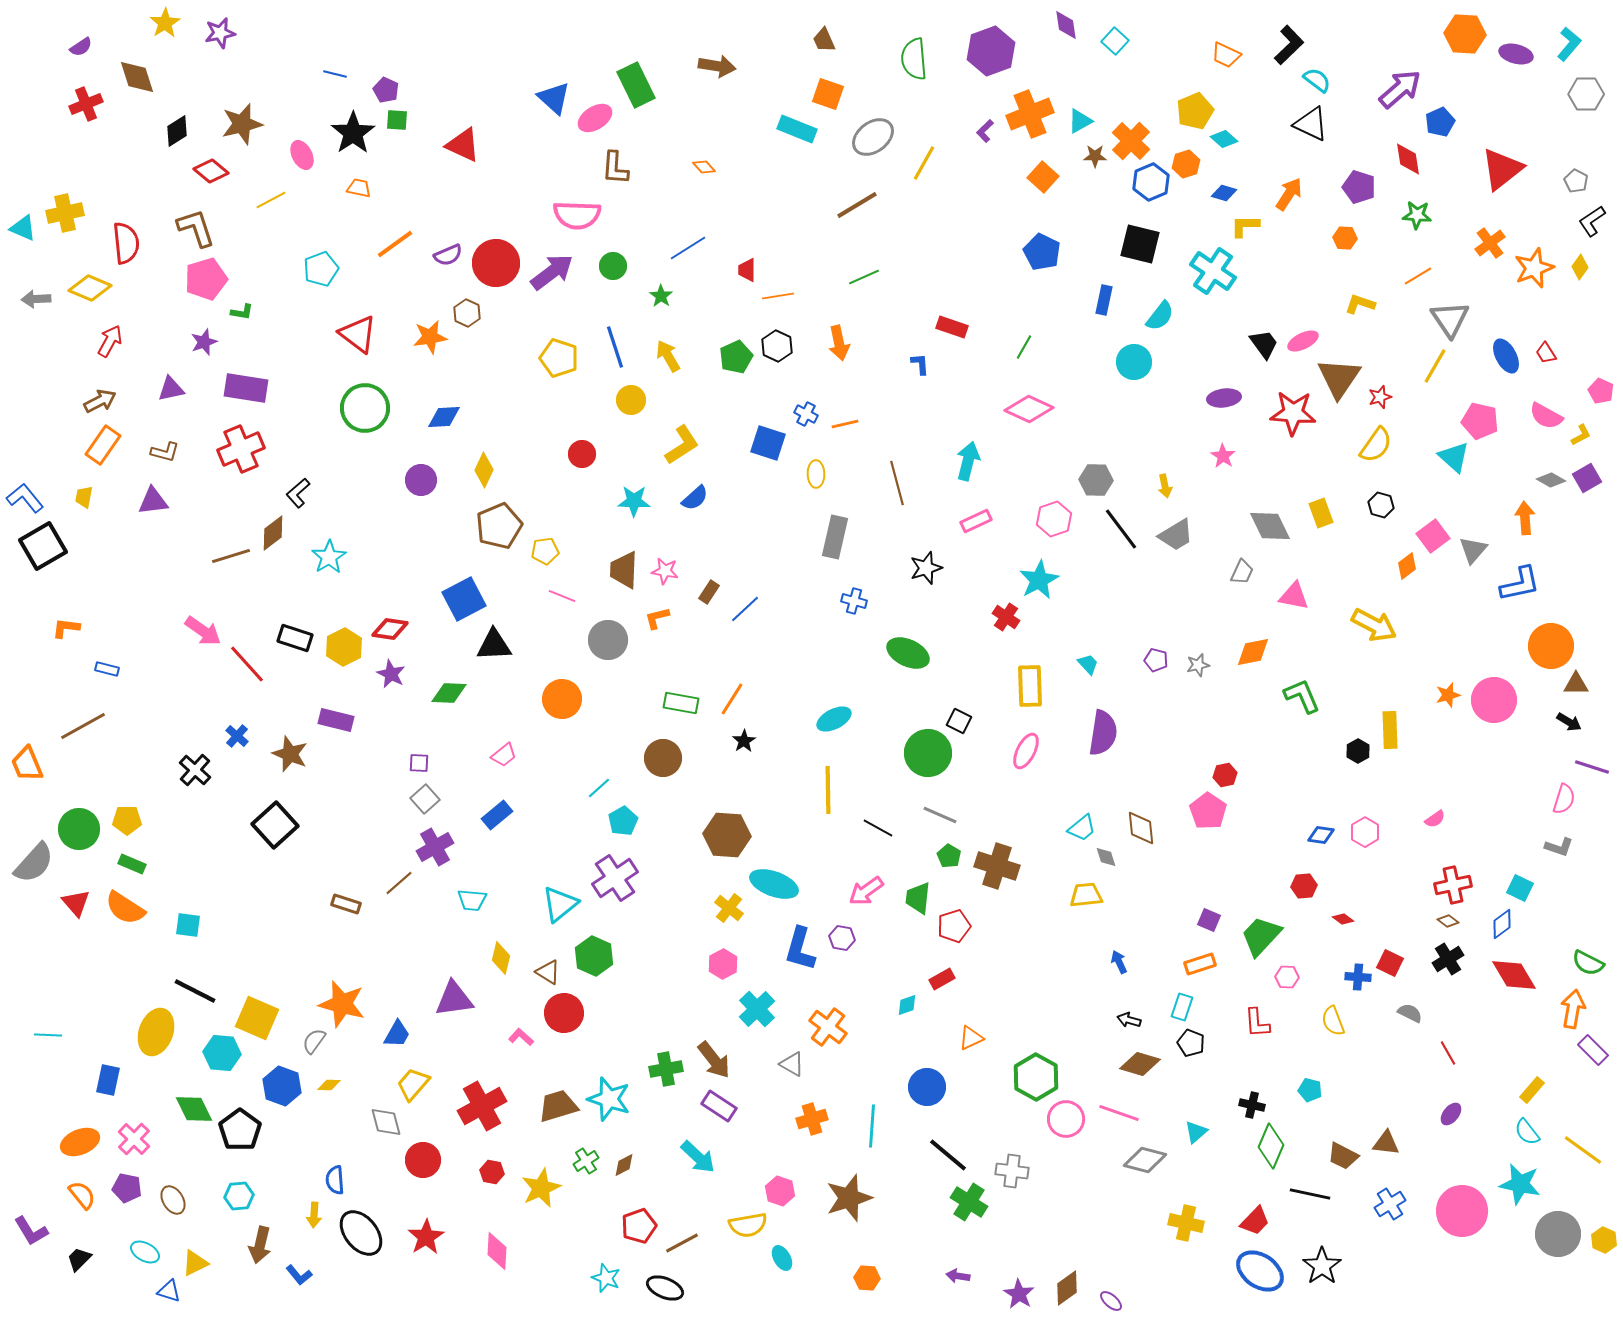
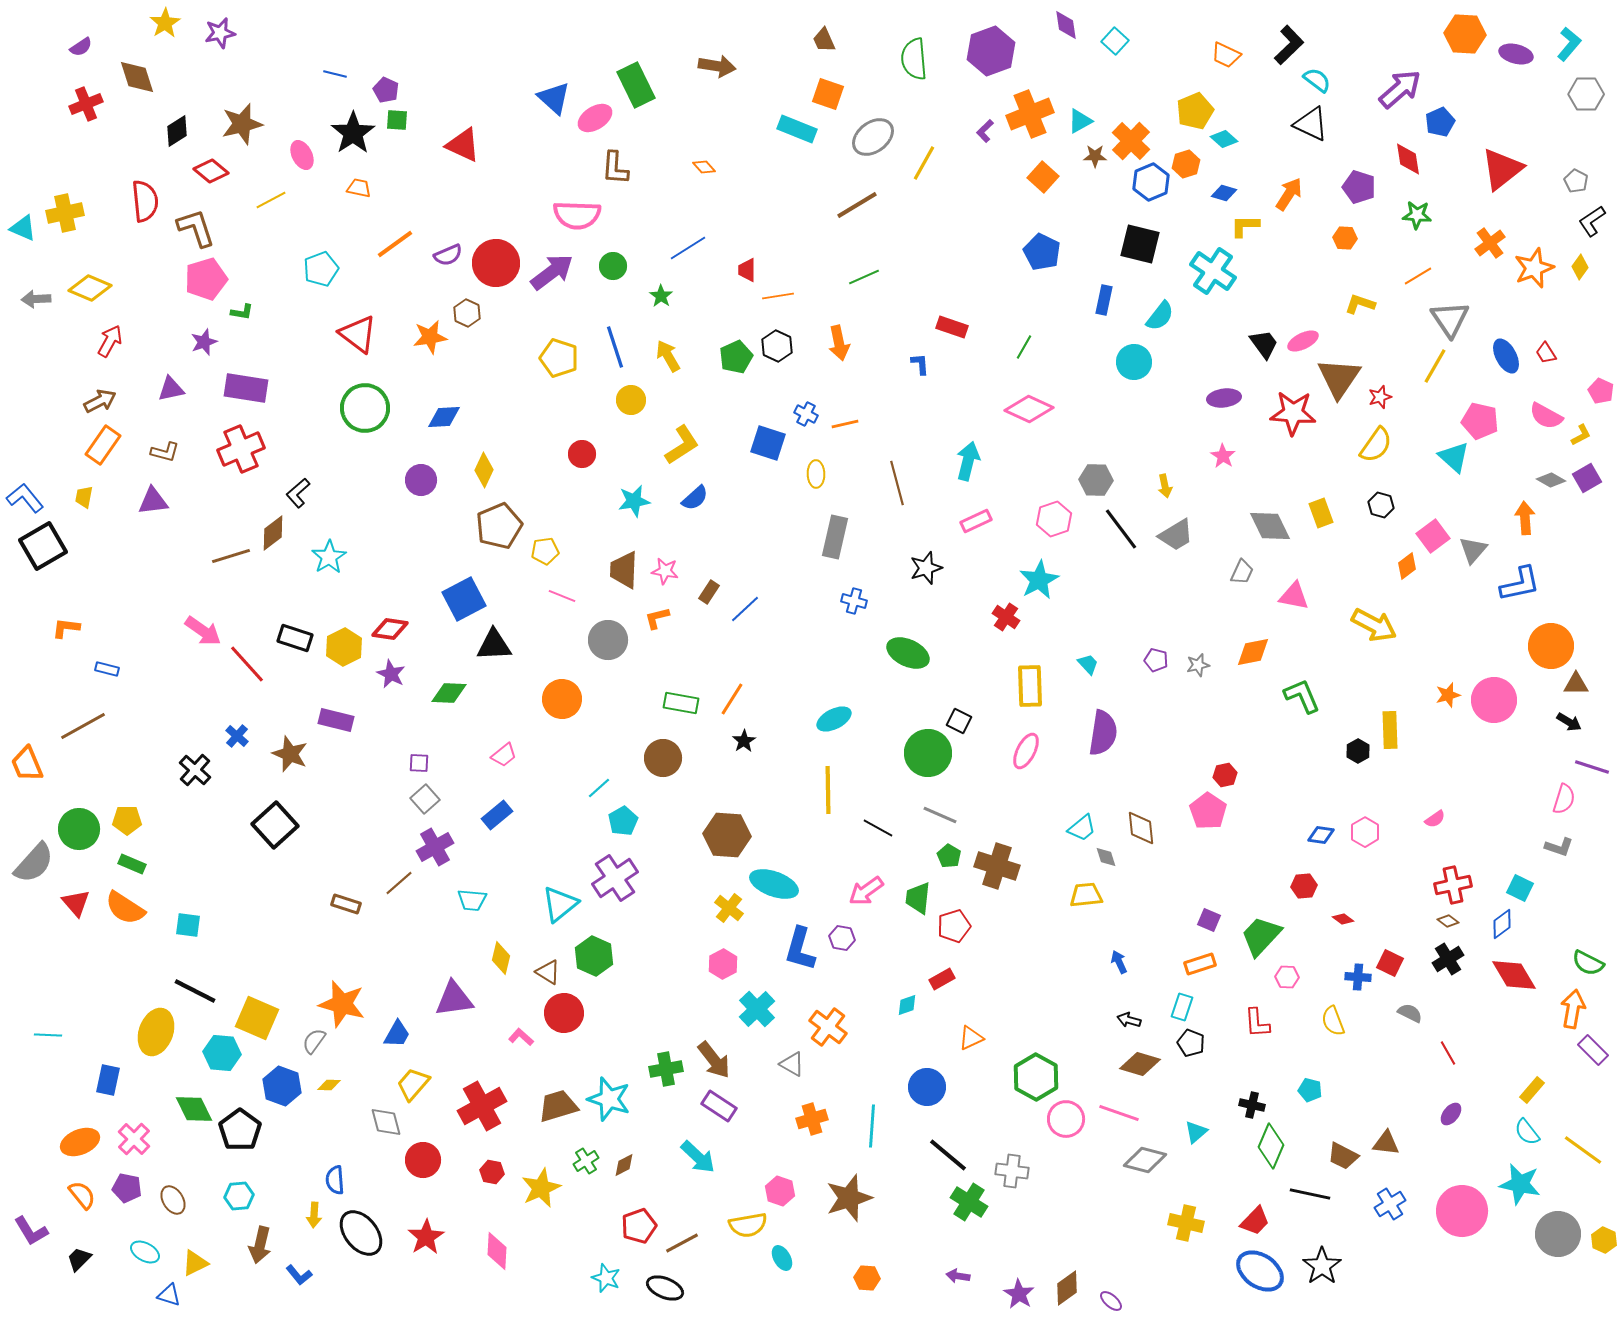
red semicircle at (126, 243): moved 19 px right, 42 px up
cyan star at (634, 501): rotated 12 degrees counterclockwise
blue triangle at (169, 1291): moved 4 px down
